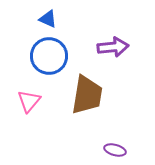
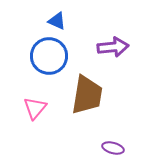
blue triangle: moved 9 px right, 2 px down
pink triangle: moved 6 px right, 7 px down
purple ellipse: moved 2 px left, 2 px up
